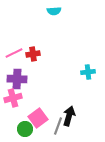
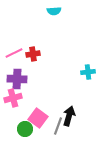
pink square: rotated 18 degrees counterclockwise
